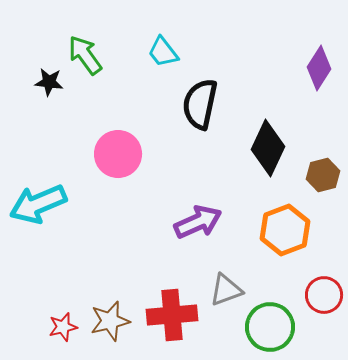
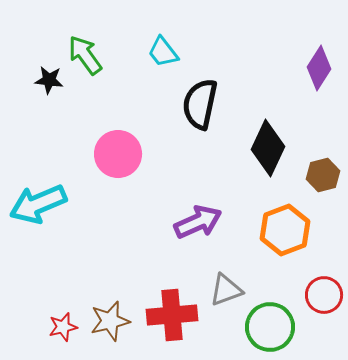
black star: moved 2 px up
